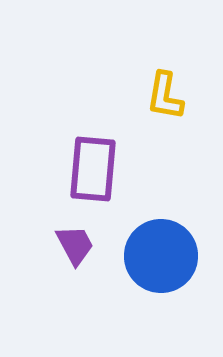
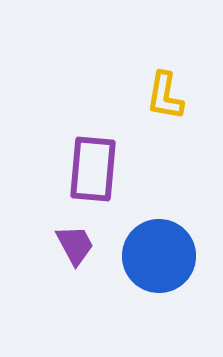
blue circle: moved 2 px left
